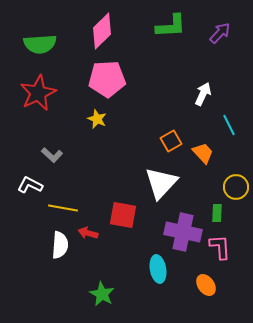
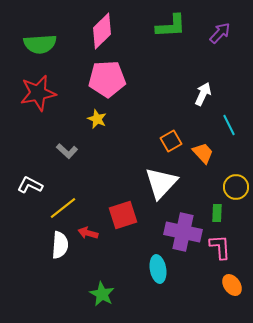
red star: rotated 15 degrees clockwise
gray L-shape: moved 15 px right, 4 px up
yellow line: rotated 48 degrees counterclockwise
red square: rotated 28 degrees counterclockwise
orange ellipse: moved 26 px right
